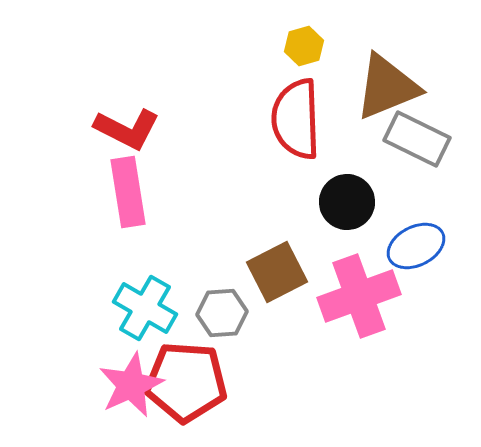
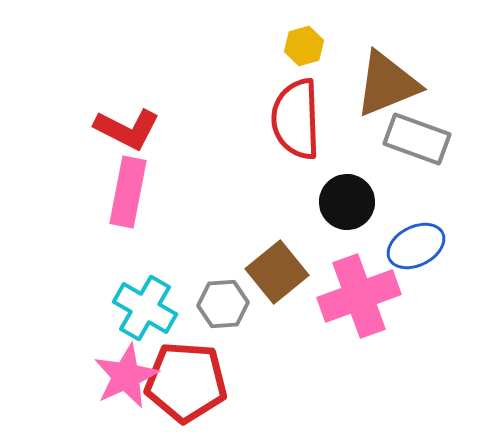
brown triangle: moved 3 px up
gray rectangle: rotated 6 degrees counterclockwise
pink rectangle: rotated 20 degrees clockwise
brown square: rotated 12 degrees counterclockwise
gray hexagon: moved 1 px right, 9 px up
pink star: moved 5 px left, 9 px up
